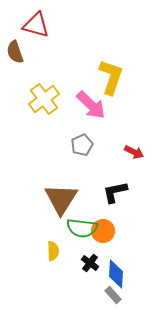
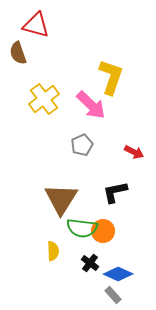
brown semicircle: moved 3 px right, 1 px down
blue diamond: moved 2 px right; rotated 68 degrees counterclockwise
